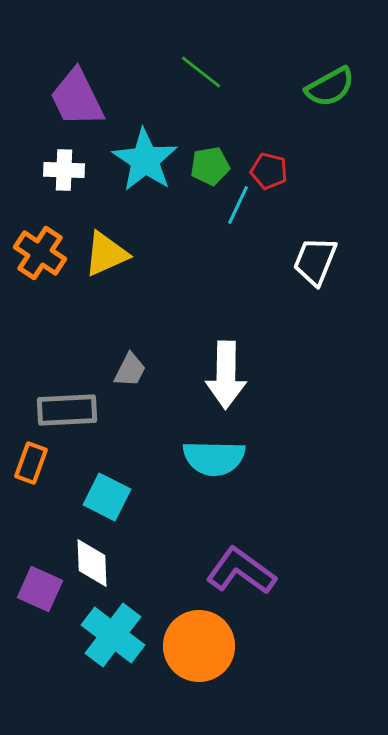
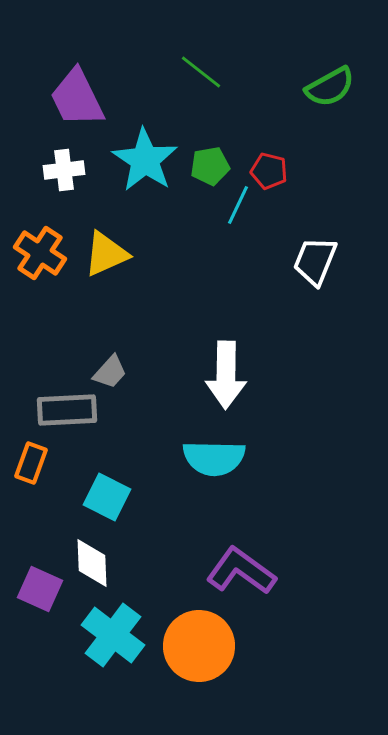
white cross: rotated 9 degrees counterclockwise
gray trapezoid: moved 20 px left, 2 px down; rotated 15 degrees clockwise
